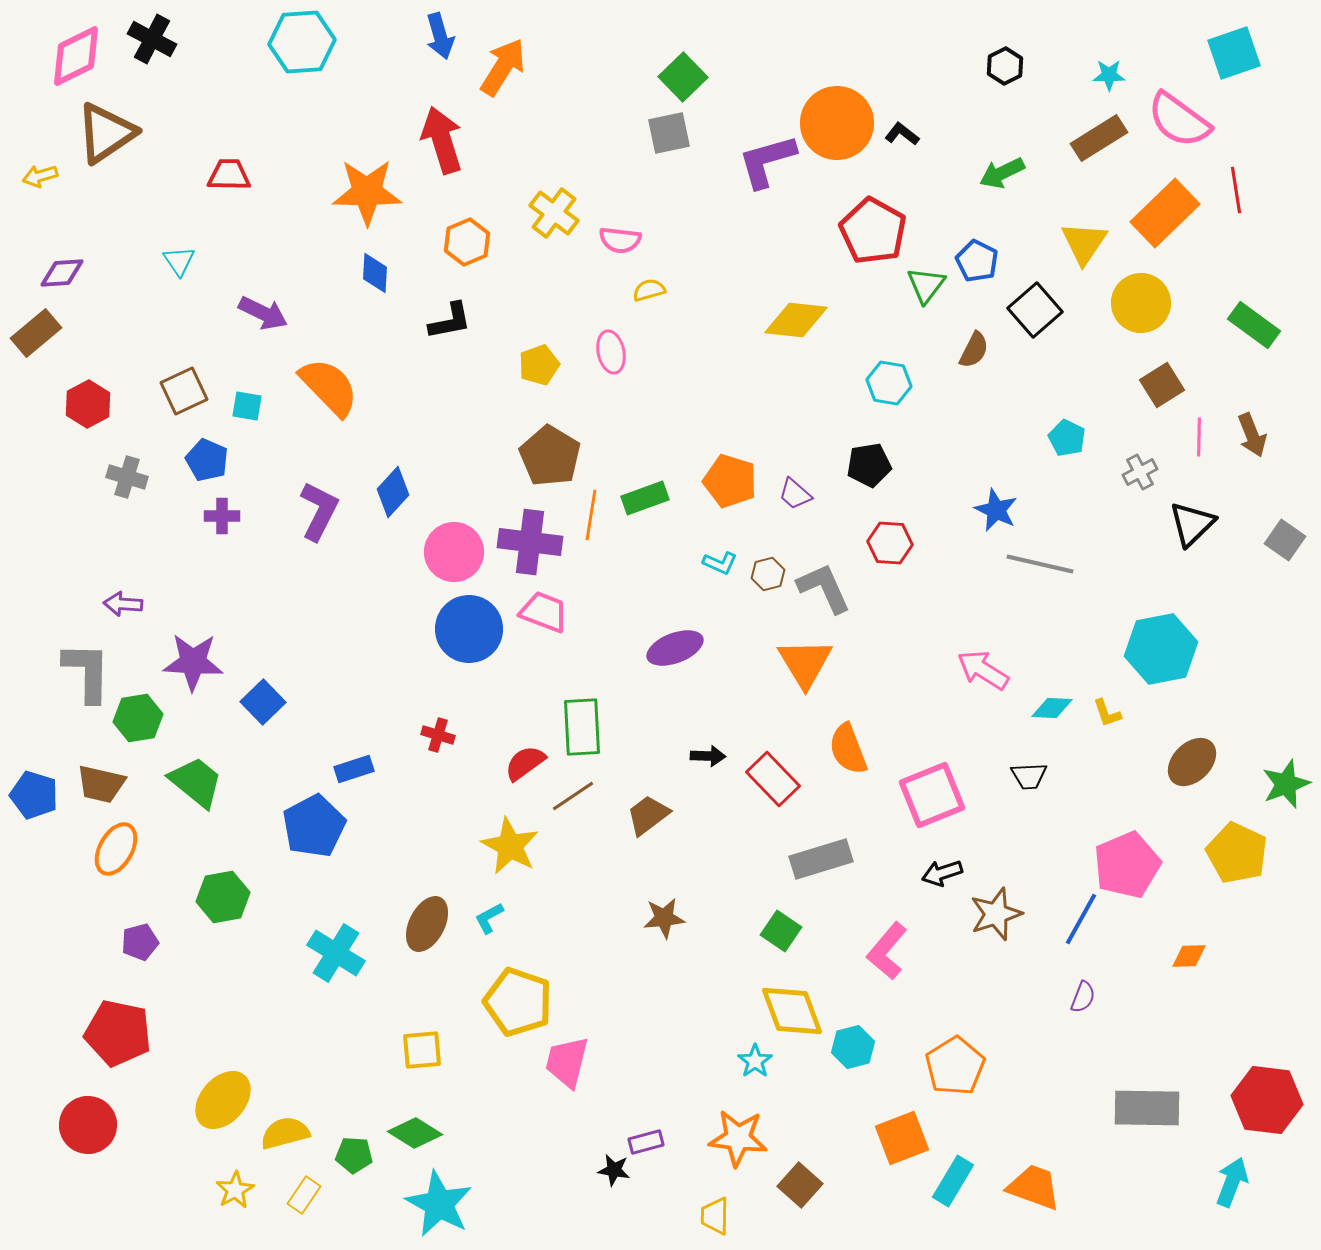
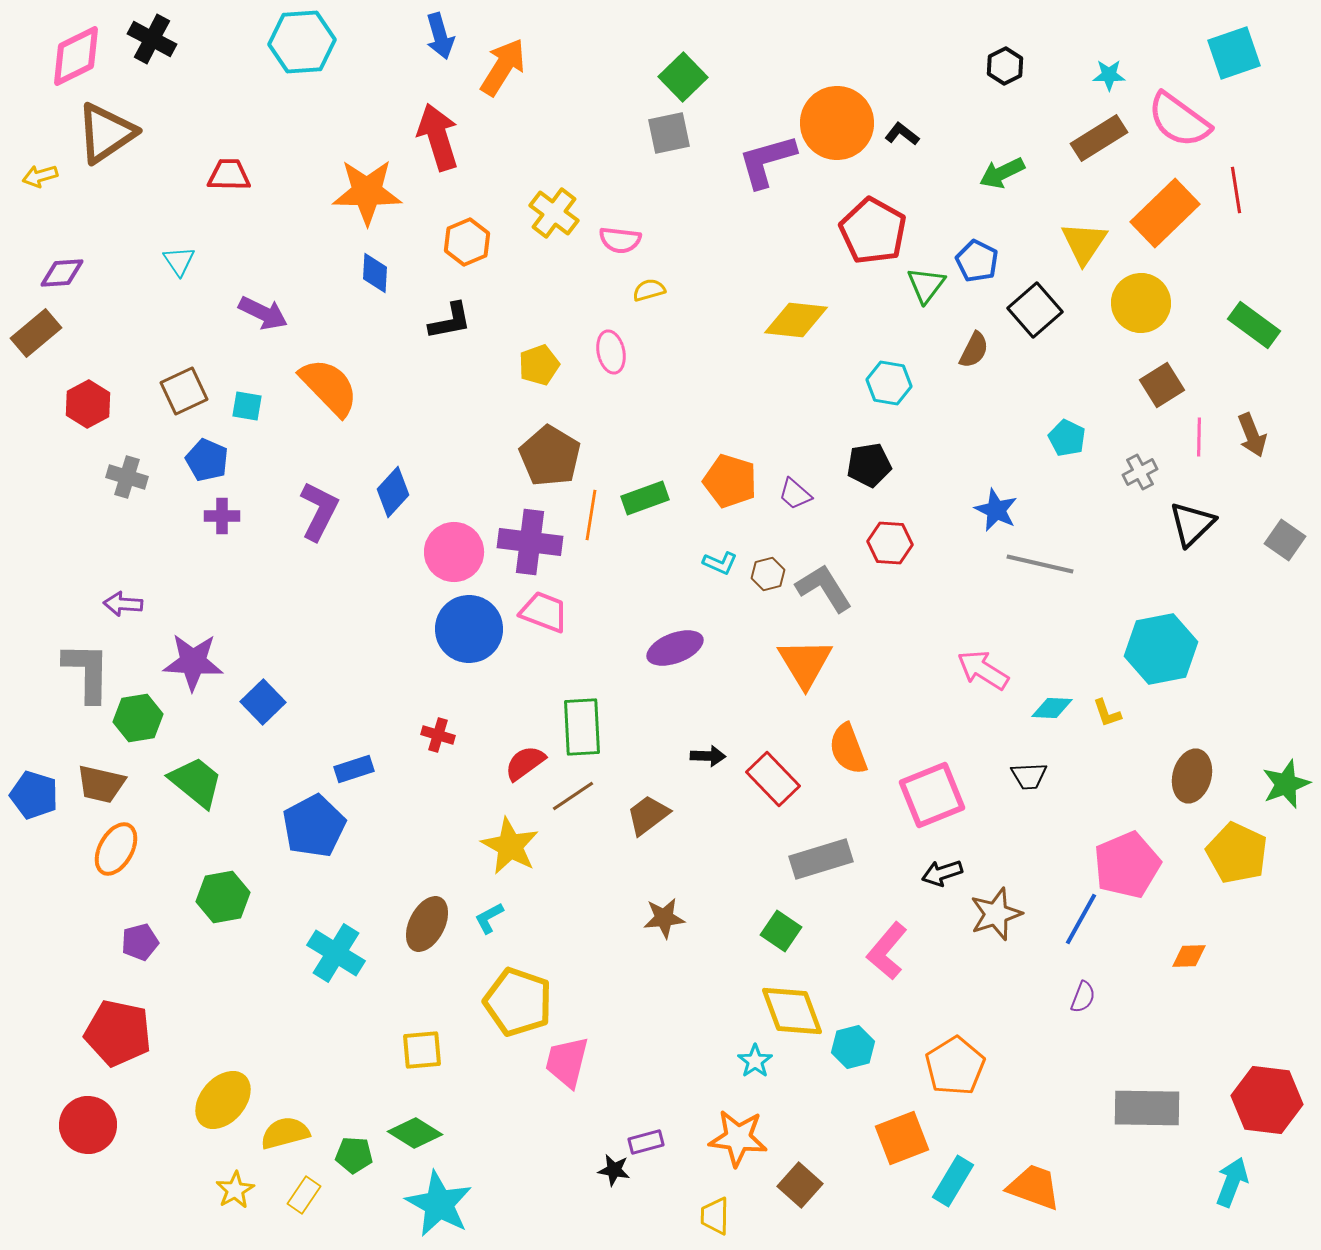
red arrow at (442, 140): moved 4 px left, 3 px up
gray L-shape at (824, 588): rotated 8 degrees counterclockwise
brown ellipse at (1192, 762): moved 14 px down; rotated 30 degrees counterclockwise
